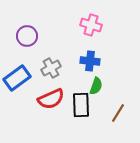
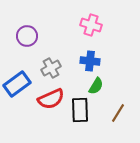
blue rectangle: moved 6 px down
green semicircle: rotated 12 degrees clockwise
black rectangle: moved 1 px left, 5 px down
